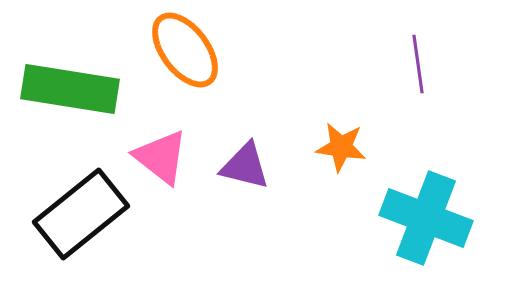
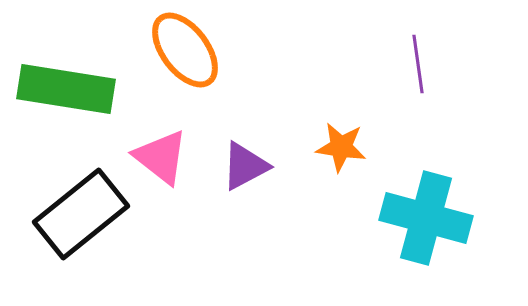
green rectangle: moved 4 px left
purple triangle: rotated 42 degrees counterclockwise
cyan cross: rotated 6 degrees counterclockwise
